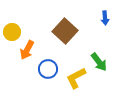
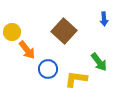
blue arrow: moved 1 px left, 1 px down
brown square: moved 1 px left
orange arrow: rotated 66 degrees counterclockwise
yellow L-shape: moved 1 px down; rotated 35 degrees clockwise
